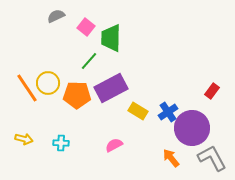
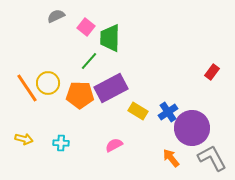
green trapezoid: moved 1 px left
red rectangle: moved 19 px up
orange pentagon: moved 3 px right
